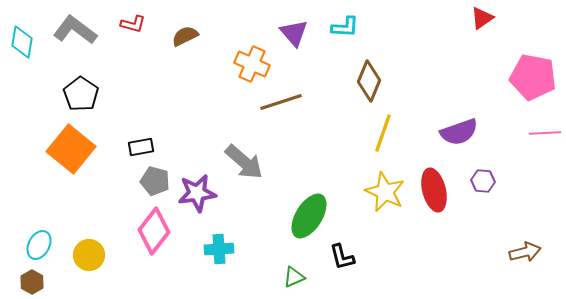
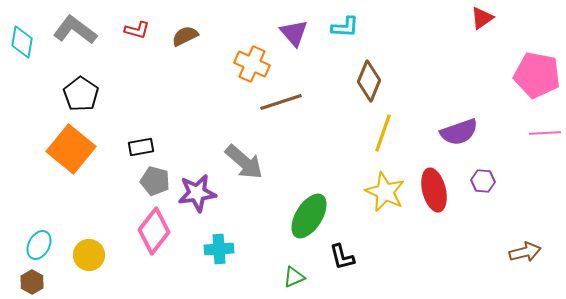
red L-shape: moved 4 px right, 6 px down
pink pentagon: moved 4 px right, 2 px up
